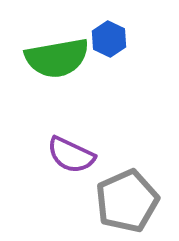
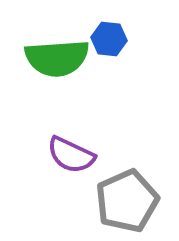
blue hexagon: rotated 20 degrees counterclockwise
green semicircle: rotated 6 degrees clockwise
